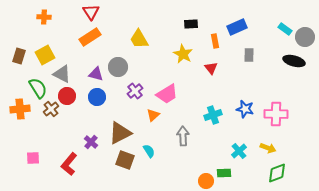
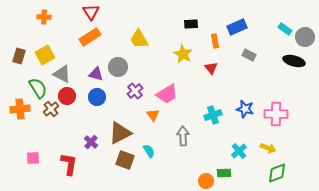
gray rectangle at (249, 55): rotated 64 degrees counterclockwise
orange triangle at (153, 115): rotated 24 degrees counterclockwise
red L-shape at (69, 164): rotated 150 degrees clockwise
